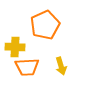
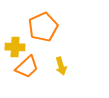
orange pentagon: moved 2 px left, 2 px down
orange trapezoid: rotated 40 degrees counterclockwise
